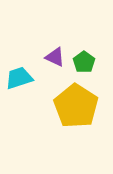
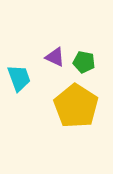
green pentagon: rotated 25 degrees counterclockwise
cyan trapezoid: rotated 88 degrees clockwise
